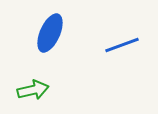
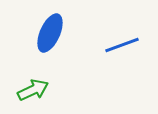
green arrow: rotated 12 degrees counterclockwise
